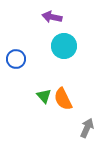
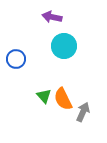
gray arrow: moved 4 px left, 16 px up
